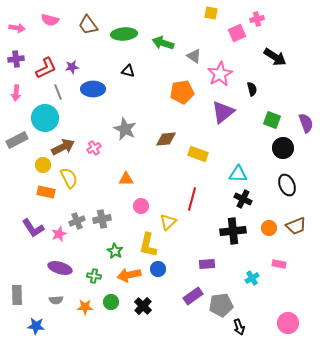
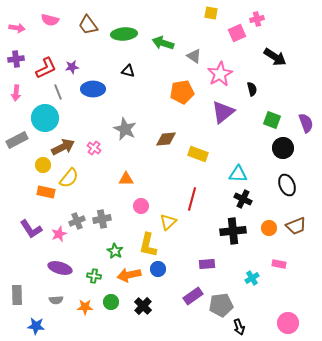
pink cross at (94, 148): rotated 24 degrees counterclockwise
yellow semicircle at (69, 178): rotated 65 degrees clockwise
purple L-shape at (33, 228): moved 2 px left, 1 px down
